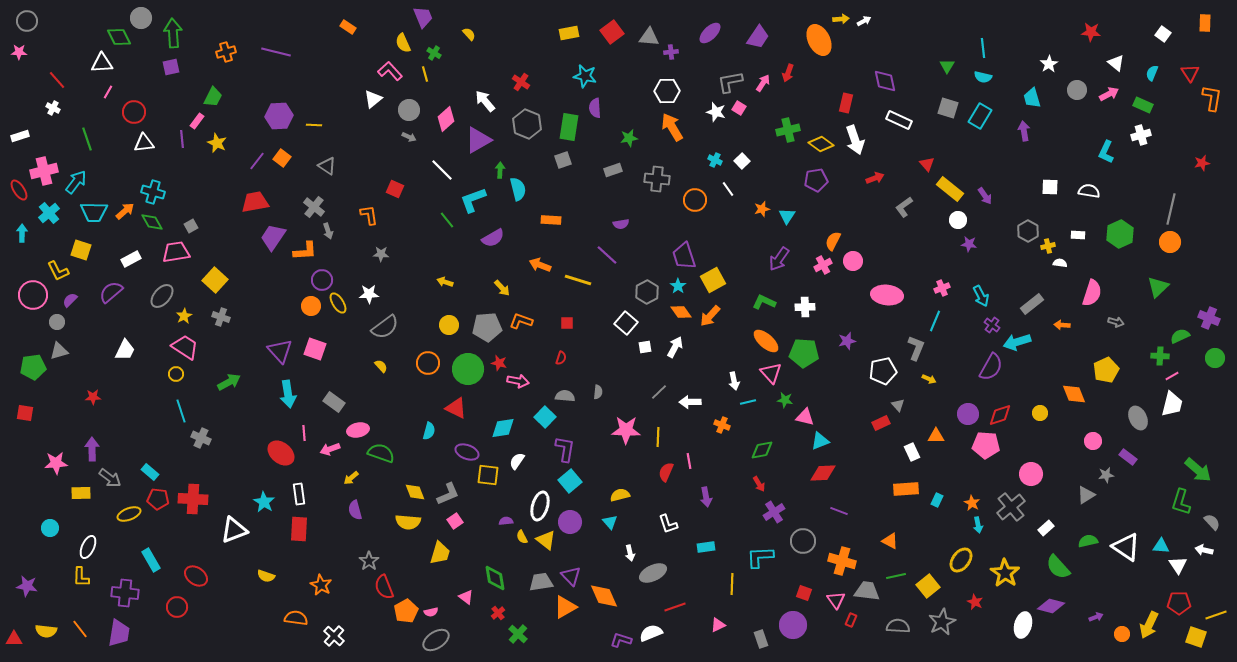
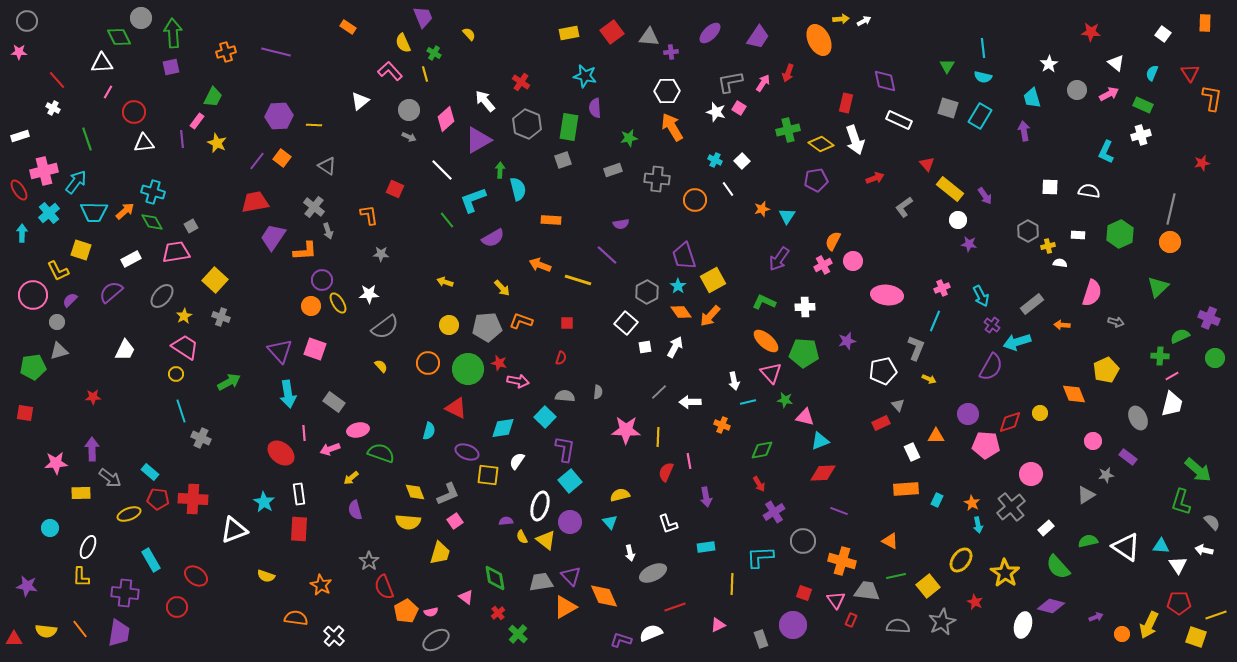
white triangle at (373, 99): moved 13 px left, 2 px down
red diamond at (1000, 415): moved 10 px right, 7 px down
